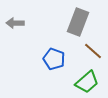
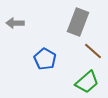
blue pentagon: moved 9 px left; rotated 10 degrees clockwise
